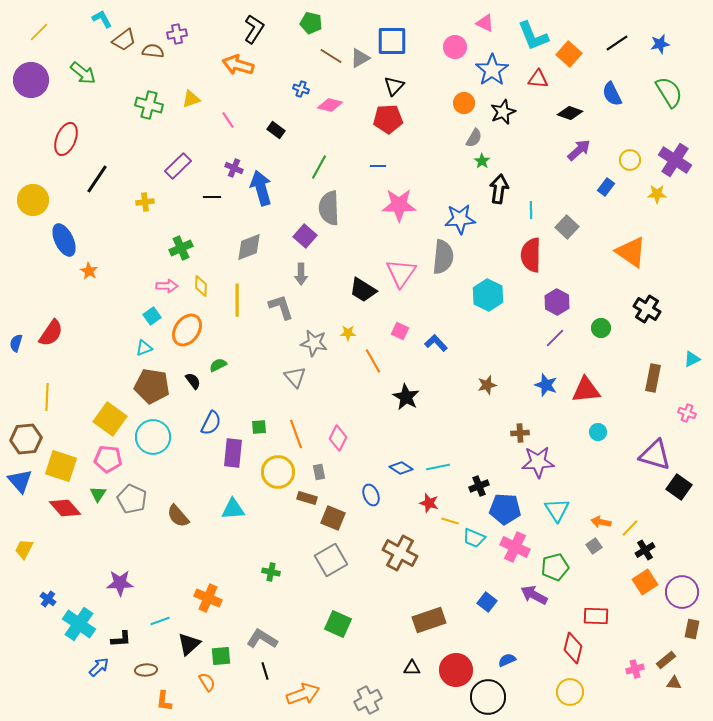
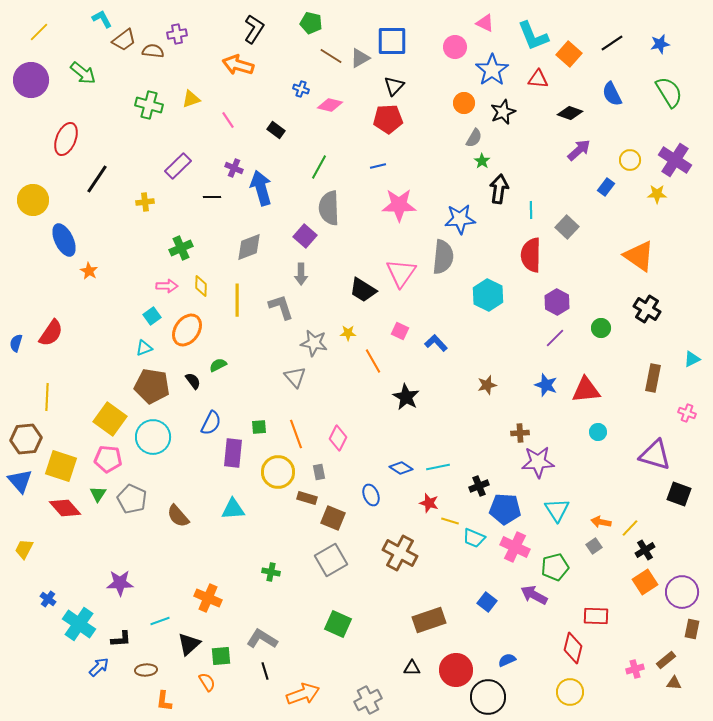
black line at (617, 43): moved 5 px left
blue line at (378, 166): rotated 14 degrees counterclockwise
orange triangle at (631, 252): moved 8 px right, 4 px down
black square at (679, 487): moved 7 px down; rotated 15 degrees counterclockwise
